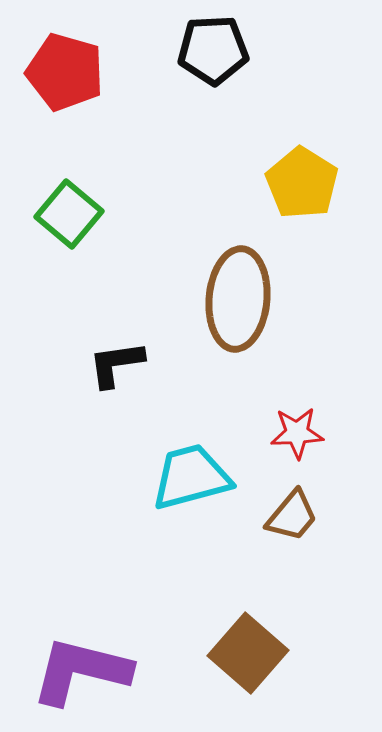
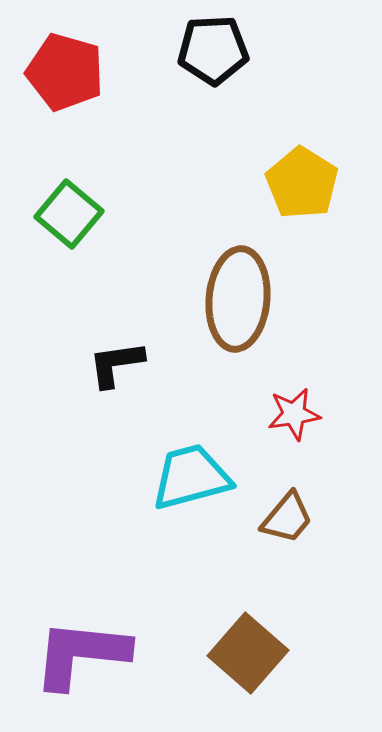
red star: moved 3 px left, 19 px up; rotated 6 degrees counterclockwise
brown trapezoid: moved 5 px left, 2 px down
purple L-shape: moved 17 px up; rotated 8 degrees counterclockwise
